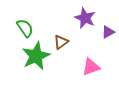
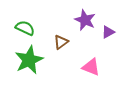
purple star: moved 2 px down
green semicircle: rotated 30 degrees counterclockwise
green star: moved 7 px left, 4 px down
pink triangle: rotated 42 degrees clockwise
